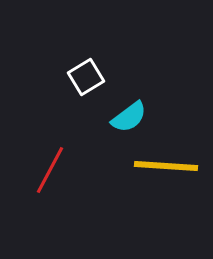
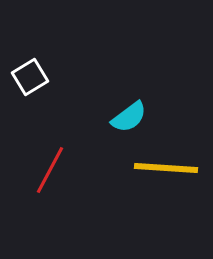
white square: moved 56 px left
yellow line: moved 2 px down
